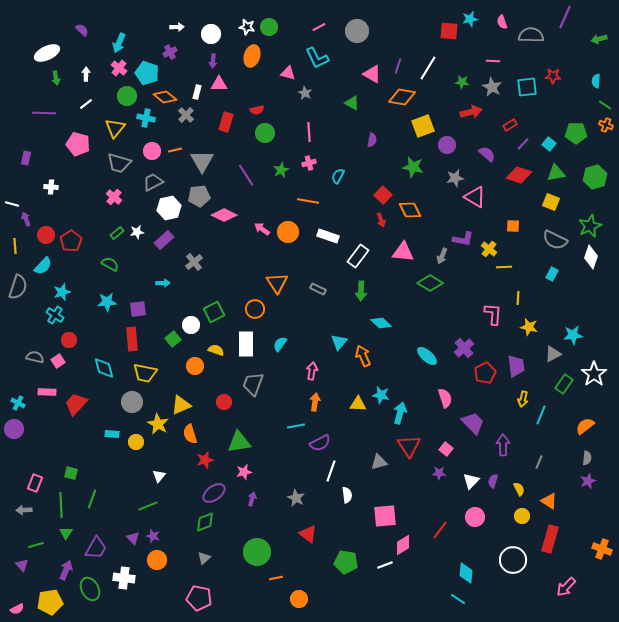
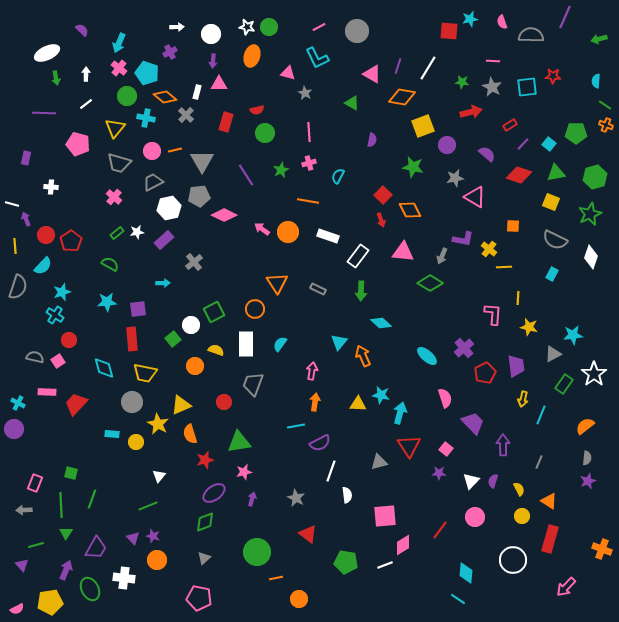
green star at (590, 226): moved 12 px up
